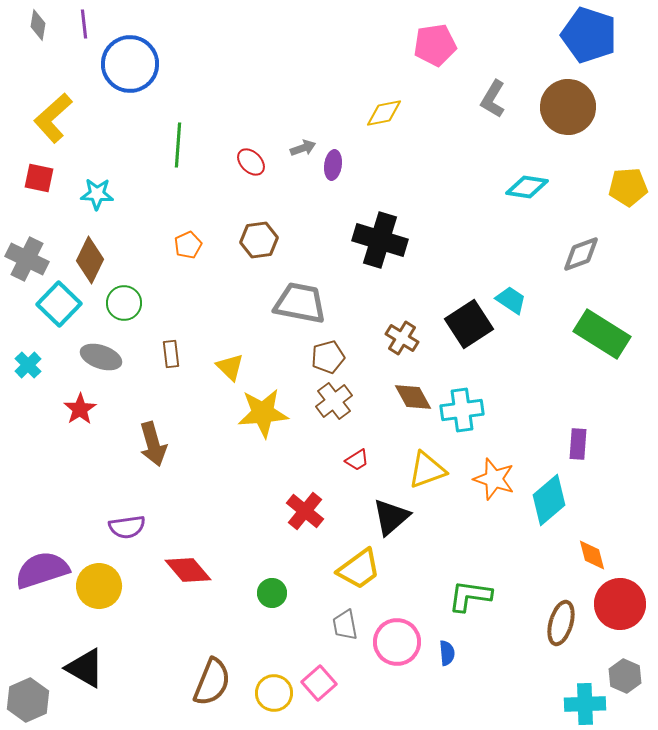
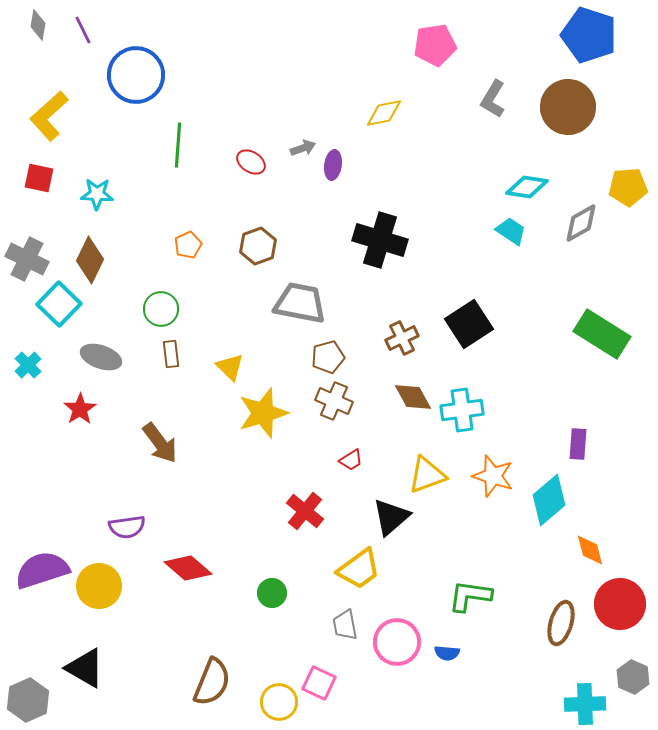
purple line at (84, 24): moved 1 px left, 6 px down; rotated 20 degrees counterclockwise
blue circle at (130, 64): moved 6 px right, 11 px down
yellow L-shape at (53, 118): moved 4 px left, 2 px up
red ellipse at (251, 162): rotated 12 degrees counterclockwise
brown hexagon at (259, 240): moved 1 px left, 6 px down; rotated 12 degrees counterclockwise
gray diamond at (581, 254): moved 31 px up; rotated 9 degrees counterclockwise
cyan trapezoid at (511, 300): moved 69 px up
green circle at (124, 303): moved 37 px right, 6 px down
brown cross at (402, 338): rotated 32 degrees clockwise
brown cross at (334, 401): rotated 30 degrees counterclockwise
yellow star at (263, 413): rotated 12 degrees counterclockwise
brown arrow at (153, 444): moved 7 px right, 1 px up; rotated 21 degrees counterclockwise
red trapezoid at (357, 460): moved 6 px left
yellow triangle at (427, 470): moved 5 px down
orange star at (494, 479): moved 1 px left, 3 px up
orange diamond at (592, 555): moved 2 px left, 5 px up
red diamond at (188, 570): moved 2 px up; rotated 9 degrees counterclockwise
blue semicircle at (447, 653): rotated 100 degrees clockwise
gray hexagon at (625, 676): moved 8 px right, 1 px down
pink square at (319, 683): rotated 24 degrees counterclockwise
yellow circle at (274, 693): moved 5 px right, 9 px down
